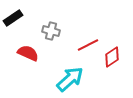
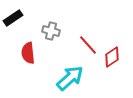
red line: rotated 75 degrees clockwise
red semicircle: rotated 120 degrees counterclockwise
cyan arrow: moved 1 px up
